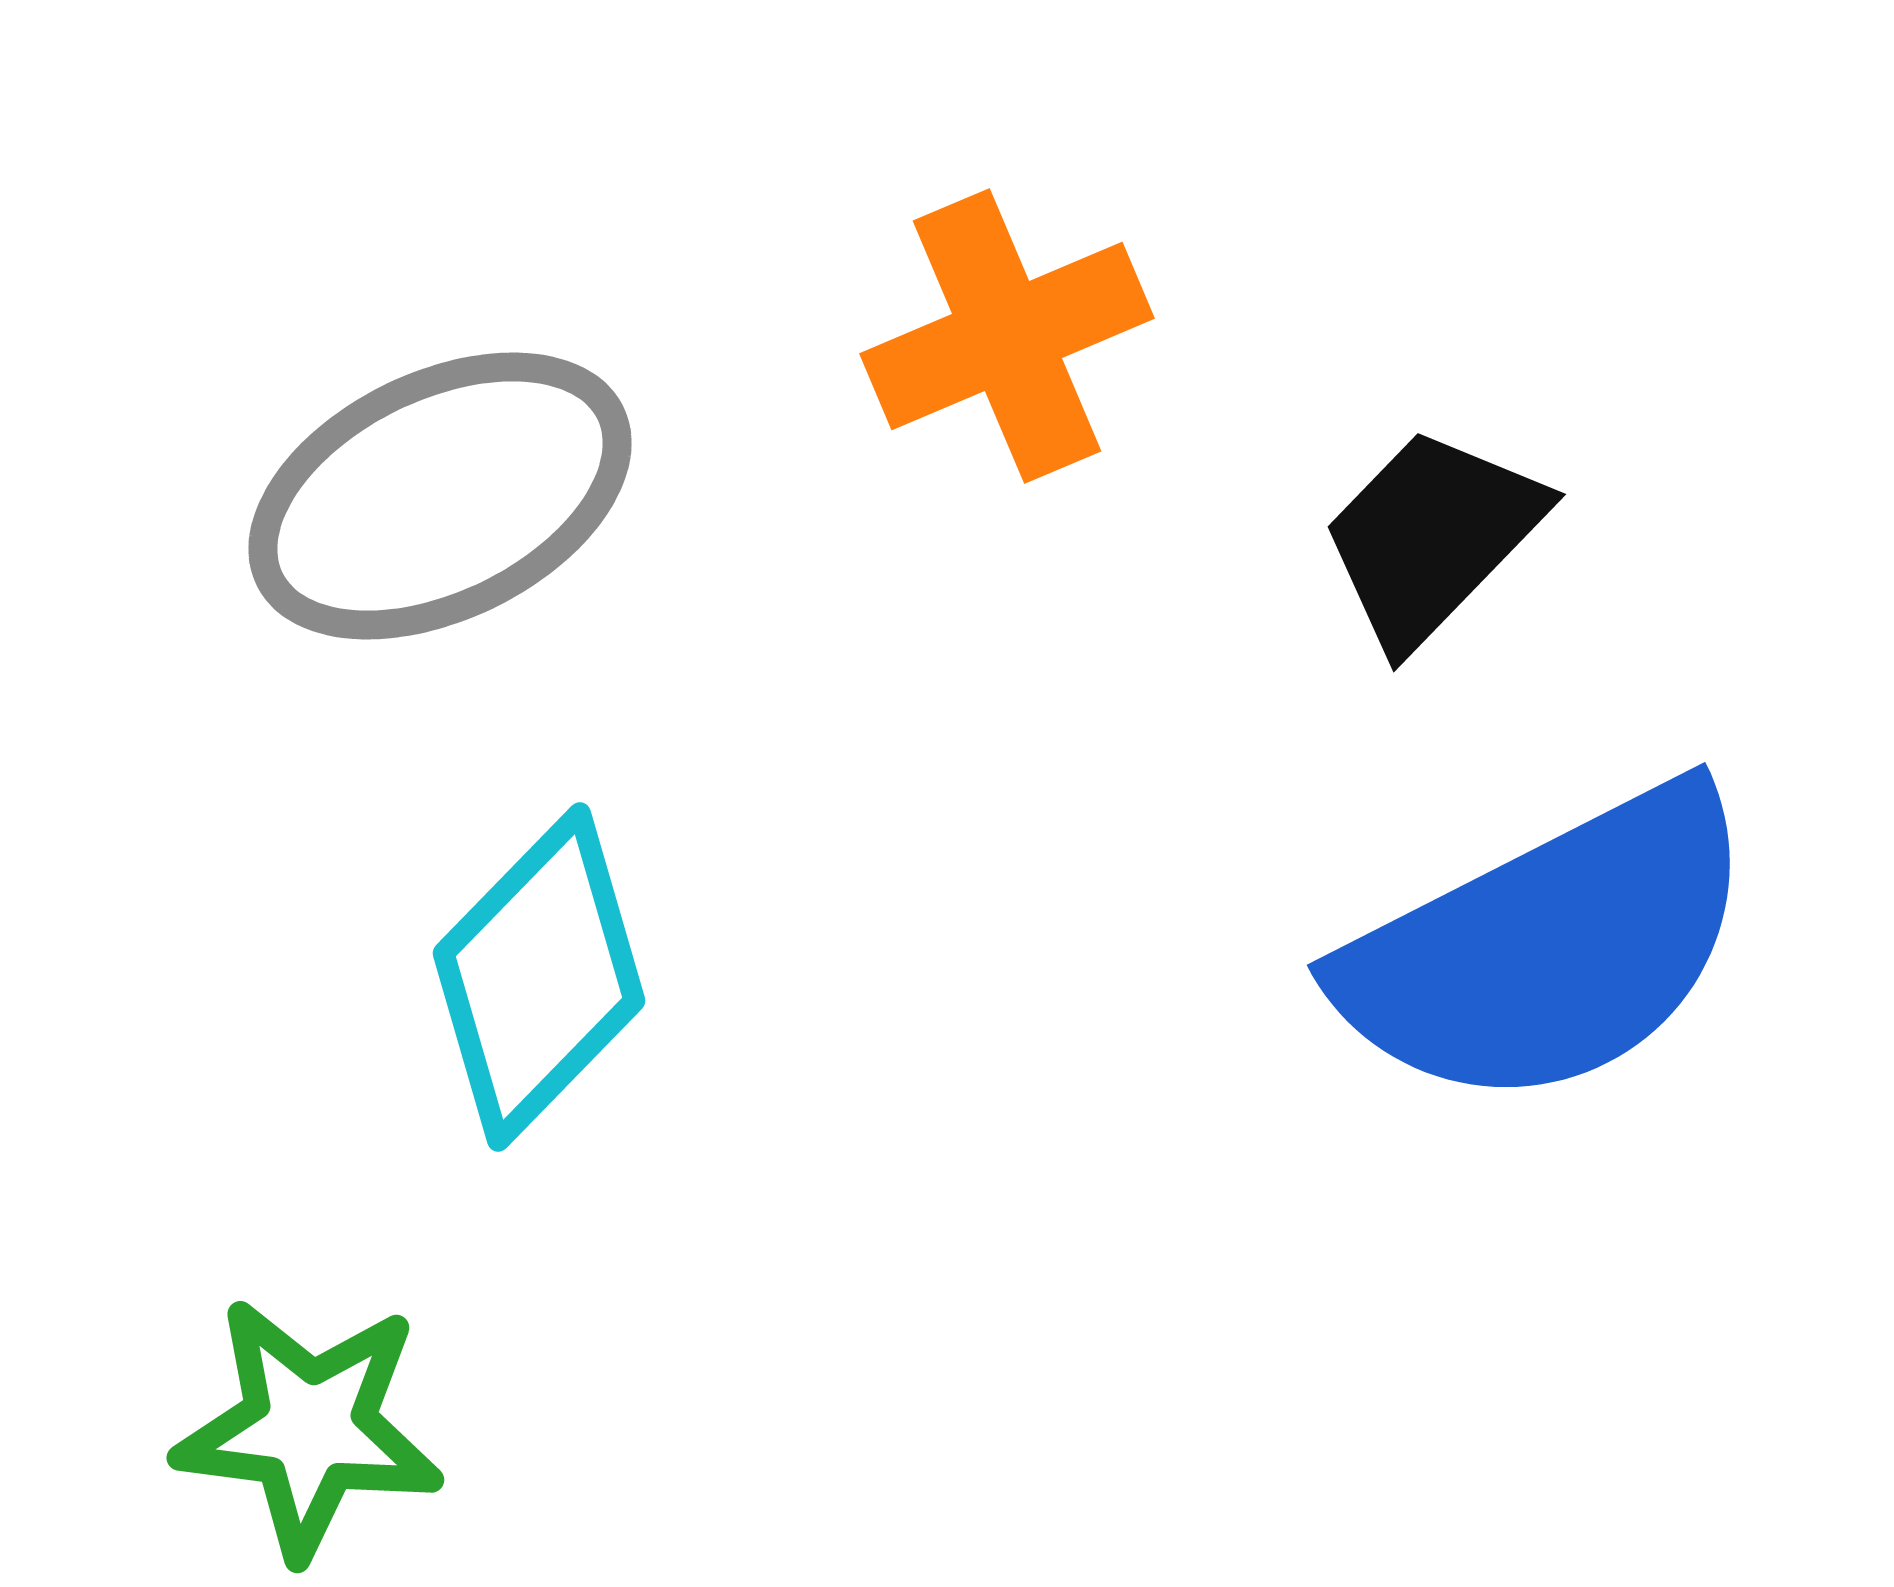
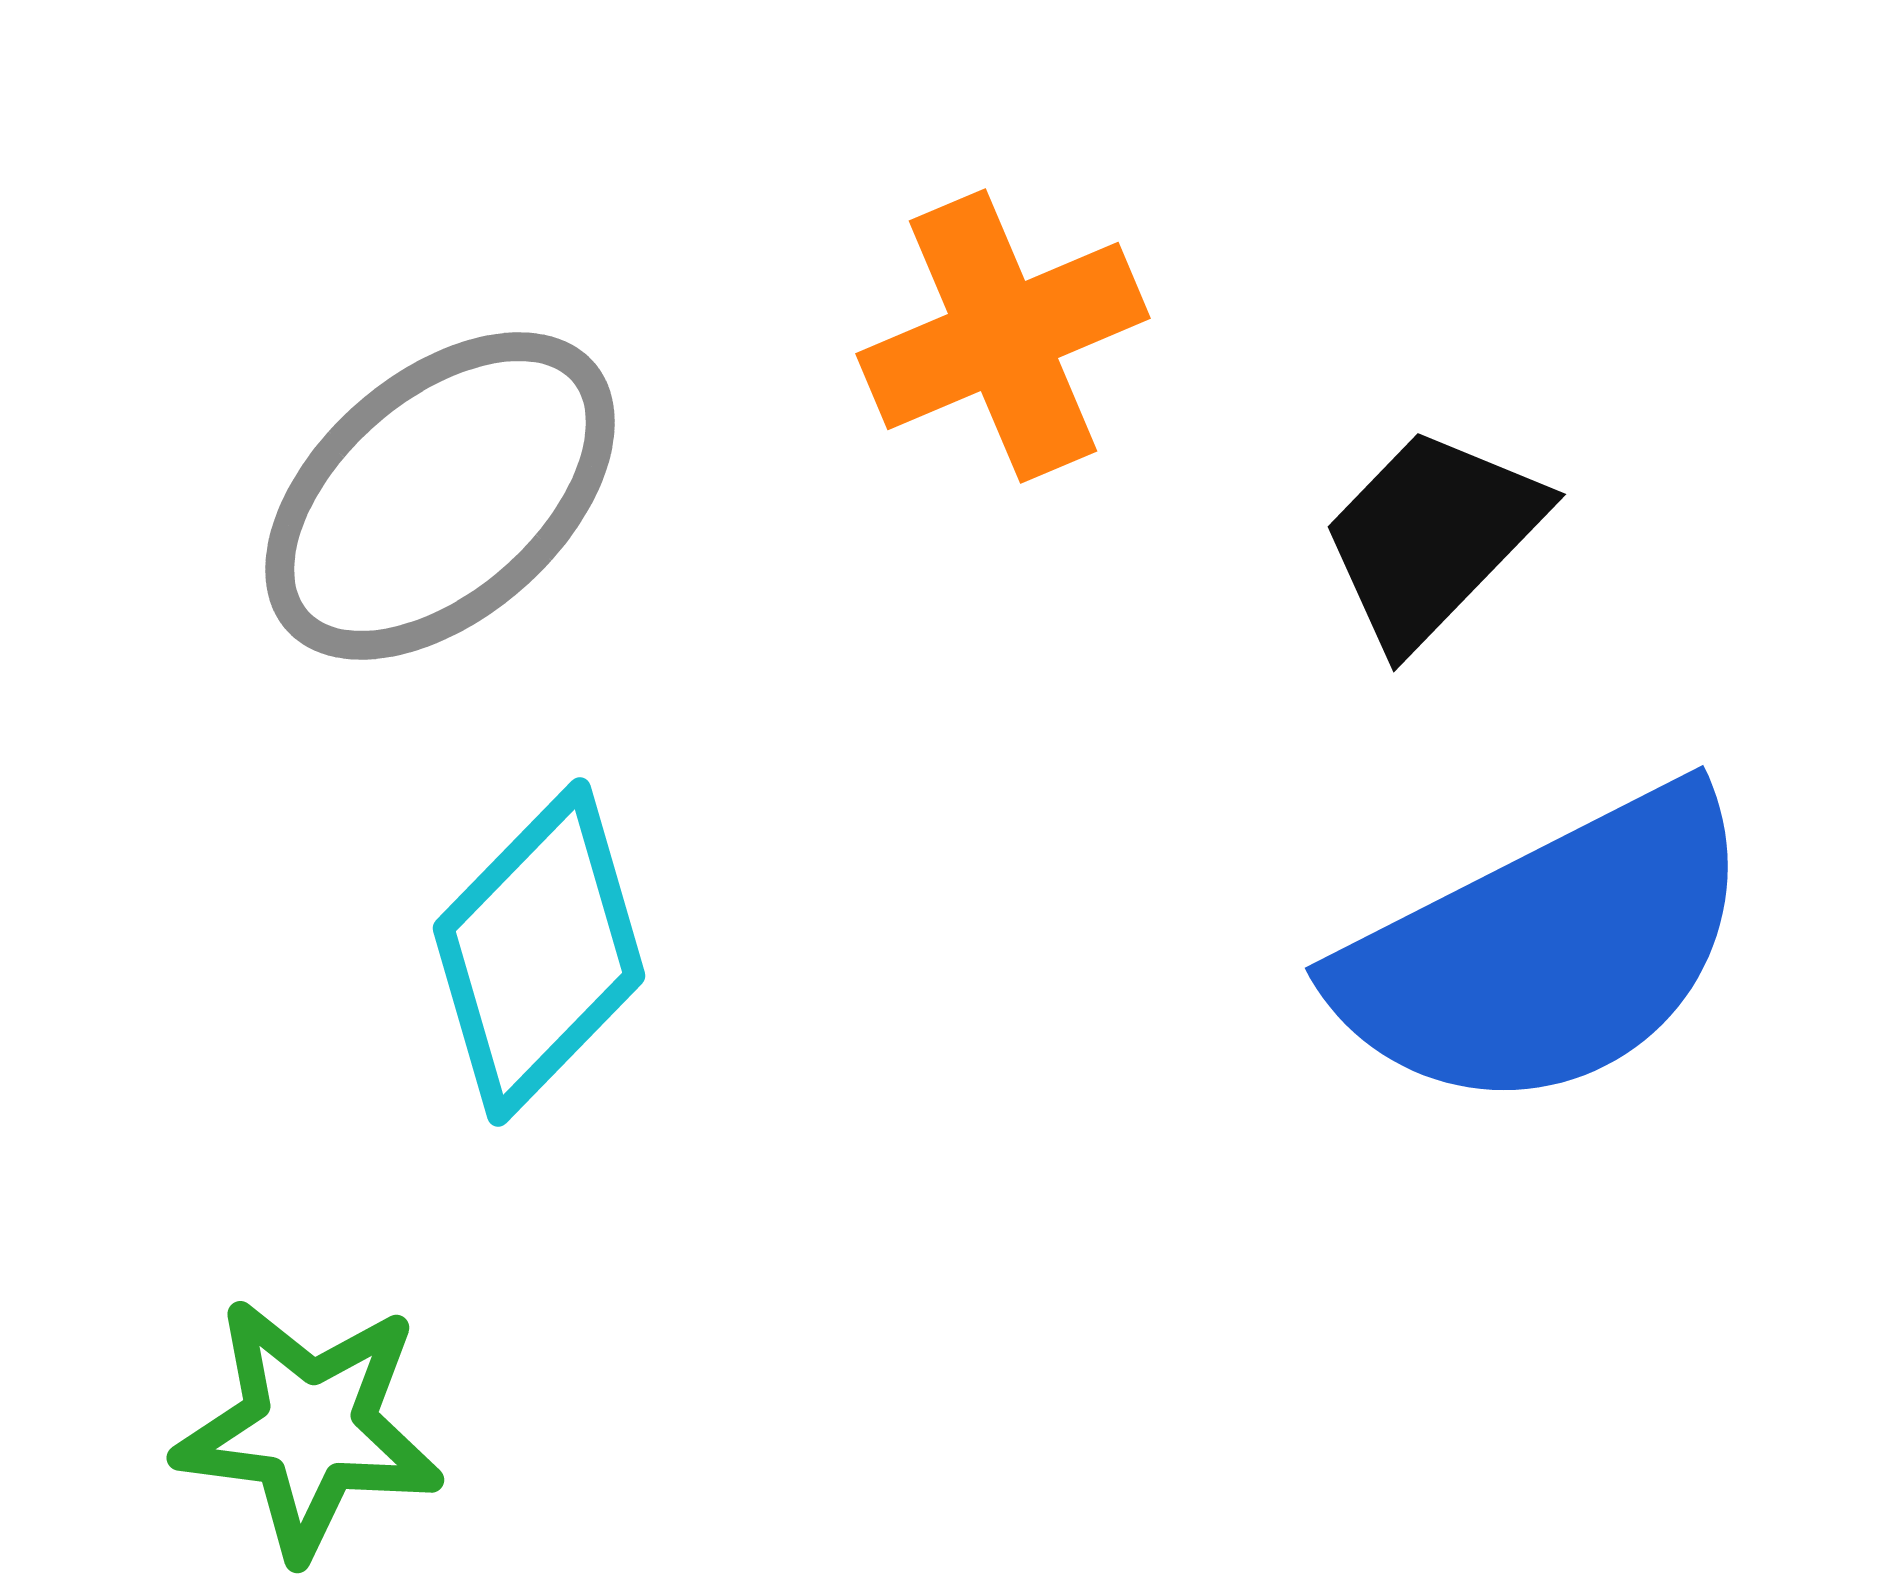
orange cross: moved 4 px left
gray ellipse: rotated 15 degrees counterclockwise
blue semicircle: moved 2 px left, 3 px down
cyan diamond: moved 25 px up
